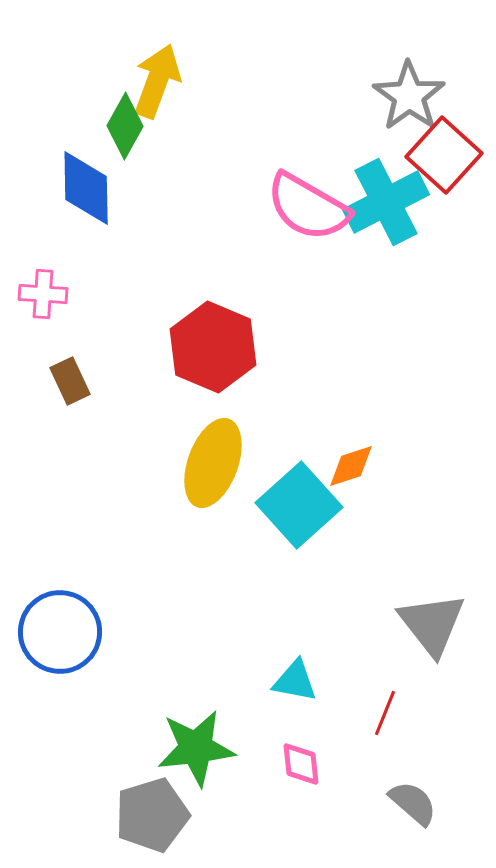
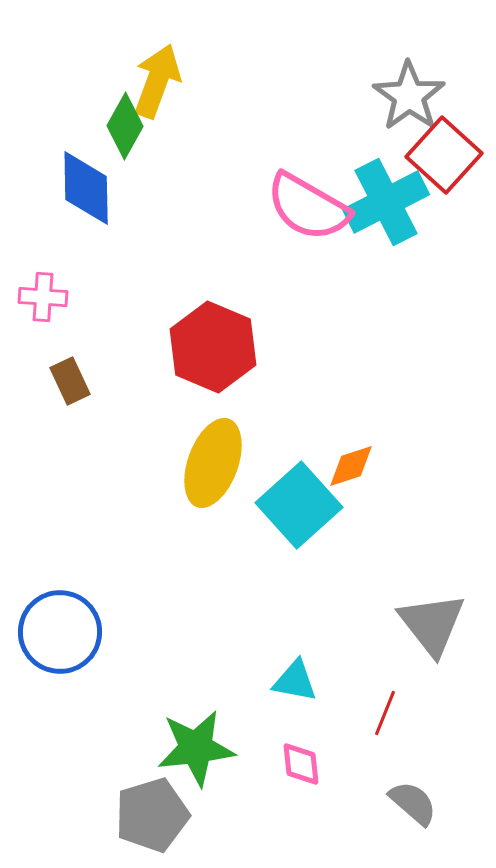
pink cross: moved 3 px down
